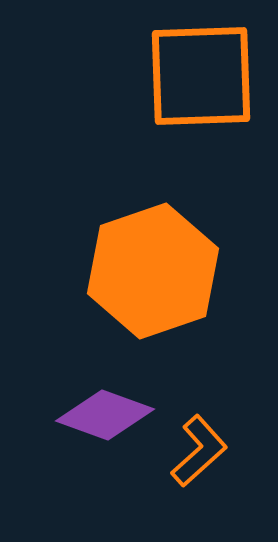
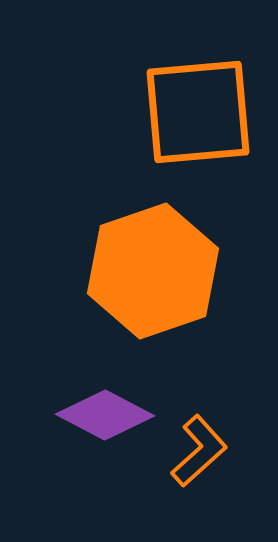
orange square: moved 3 px left, 36 px down; rotated 3 degrees counterclockwise
purple diamond: rotated 8 degrees clockwise
